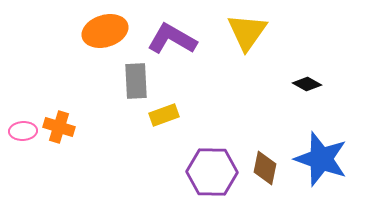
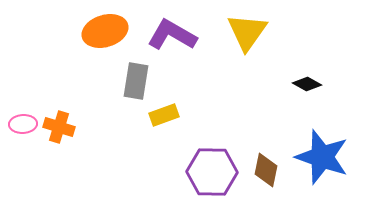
purple L-shape: moved 4 px up
gray rectangle: rotated 12 degrees clockwise
pink ellipse: moved 7 px up
blue star: moved 1 px right, 2 px up
brown diamond: moved 1 px right, 2 px down
